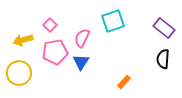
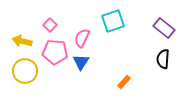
yellow arrow: moved 1 px left, 1 px down; rotated 30 degrees clockwise
pink pentagon: rotated 15 degrees clockwise
yellow circle: moved 6 px right, 2 px up
